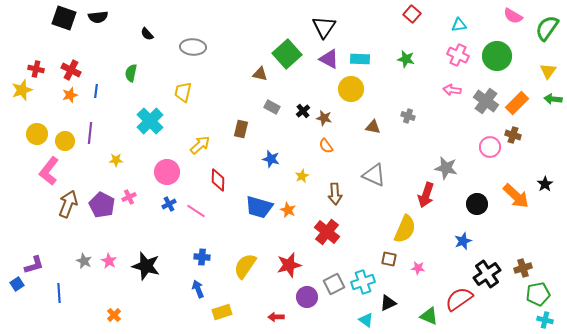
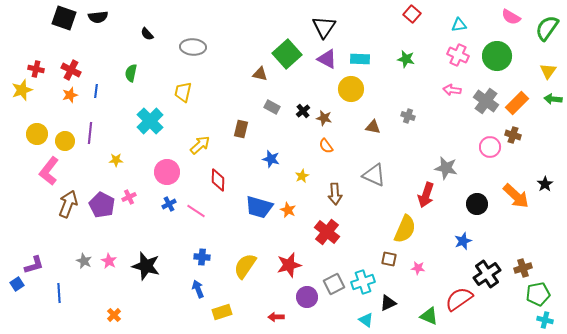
pink semicircle at (513, 16): moved 2 px left, 1 px down
purple triangle at (329, 59): moved 2 px left
